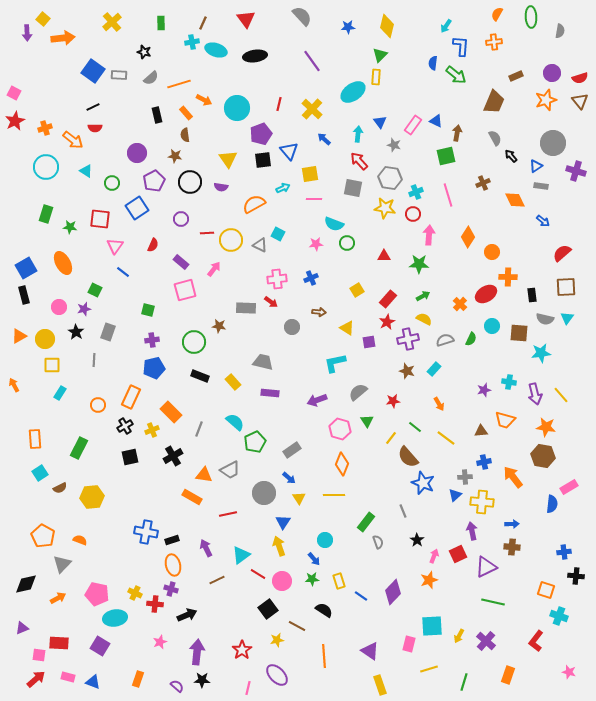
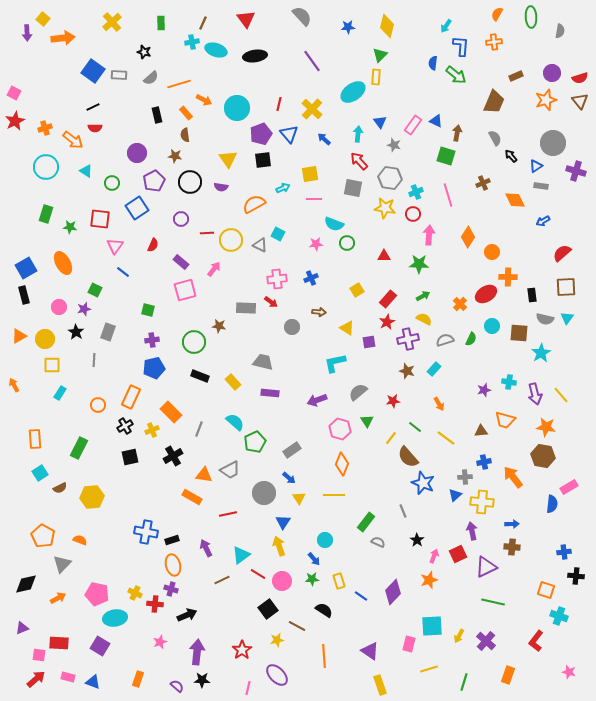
blue triangle at (289, 151): moved 17 px up
green square at (446, 156): rotated 30 degrees clockwise
blue arrow at (543, 221): rotated 112 degrees clockwise
cyan star at (541, 353): rotated 24 degrees counterclockwise
gray semicircle at (378, 542): rotated 48 degrees counterclockwise
brown line at (217, 580): moved 5 px right
